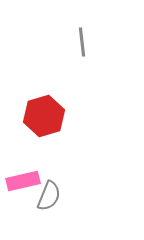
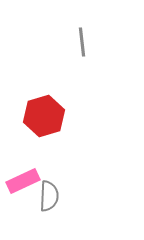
pink rectangle: rotated 12 degrees counterclockwise
gray semicircle: rotated 20 degrees counterclockwise
